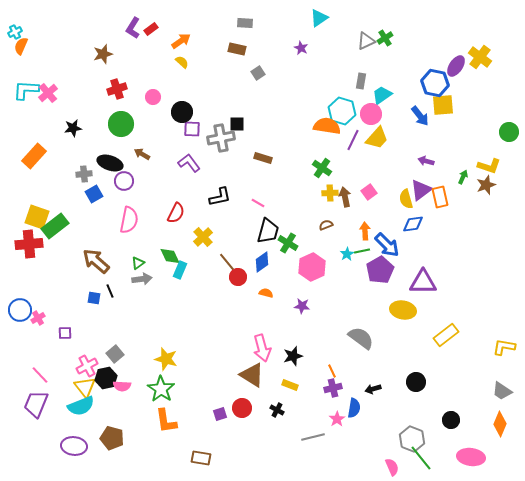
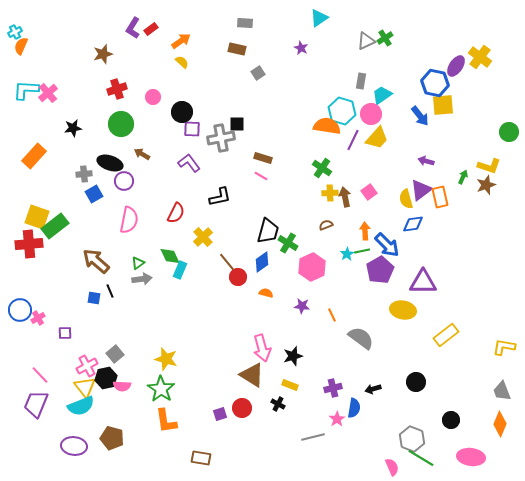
pink line at (258, 203): moved 3 px right, 27 px up
orange line at (332, 371): moved 56 px up
gray trapezoid at (502, 391): rotated 35 degrees clockwise
black cross at (277, 410): moved 1 px right, 6 px up
green line at (421, 458): rotated 20 degrees counterclockwise
